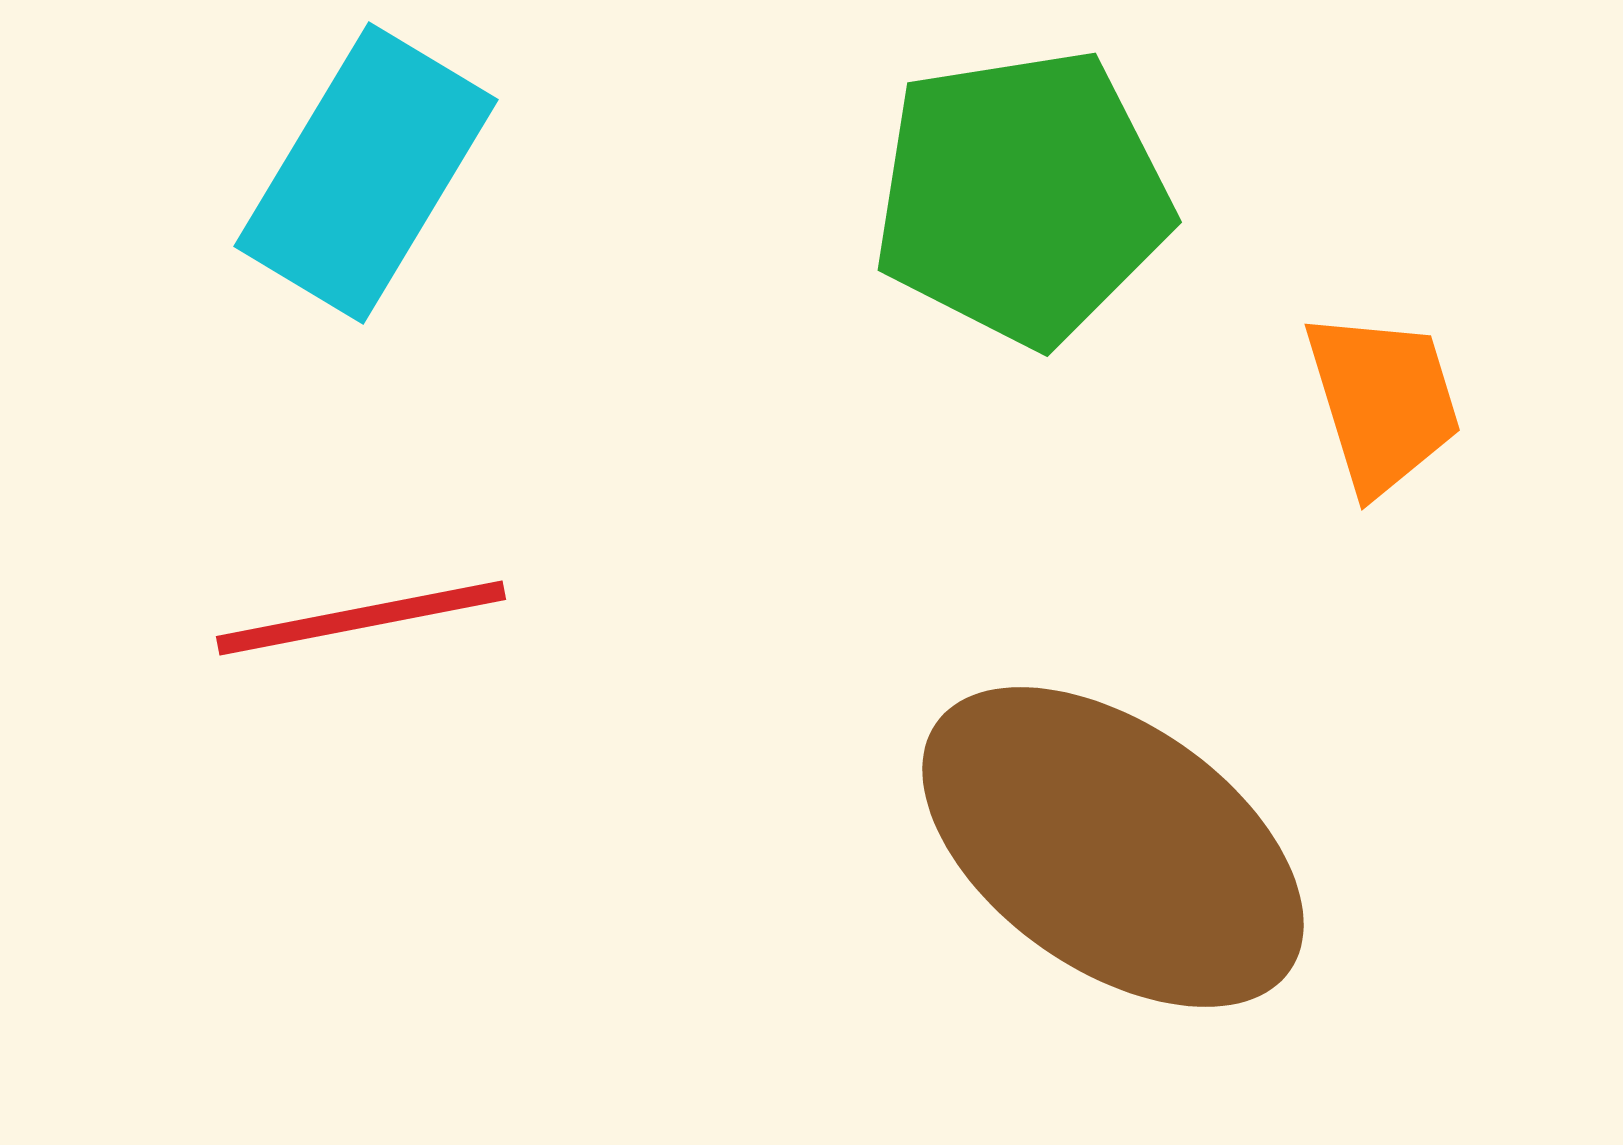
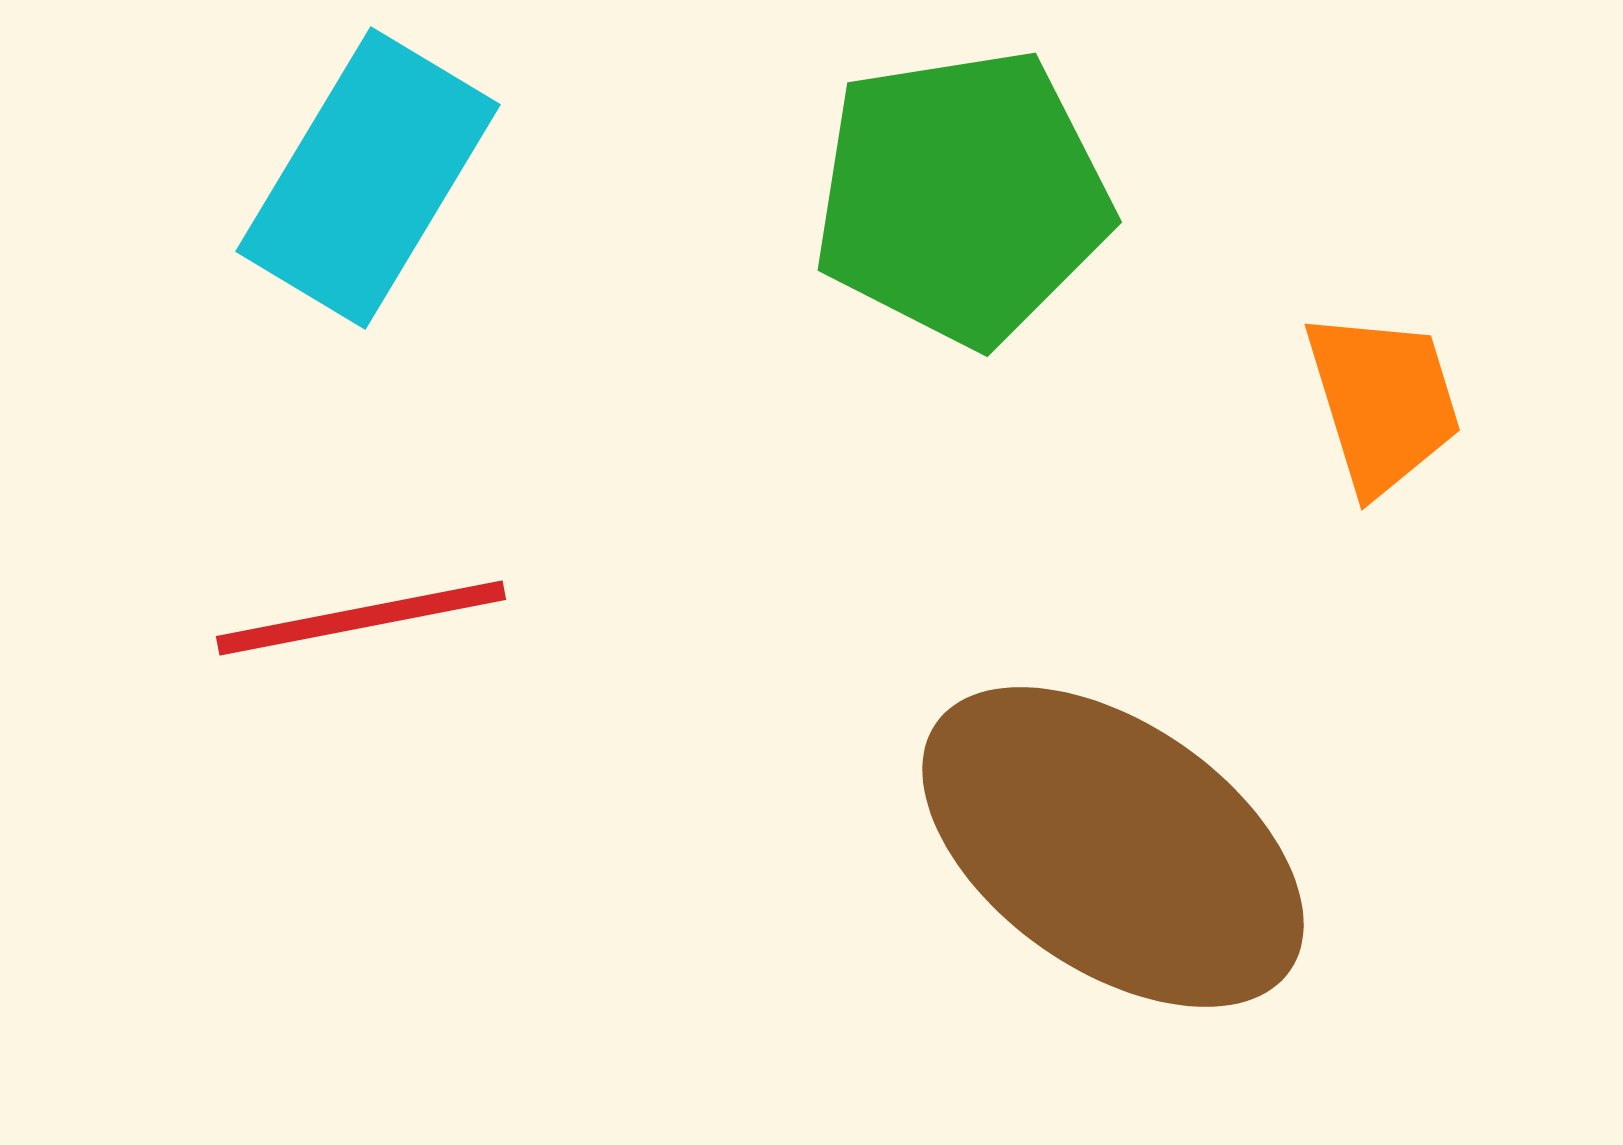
cyan rectangle: moved 2 px right, 5 px down
green pentagon: moved 60 px left
